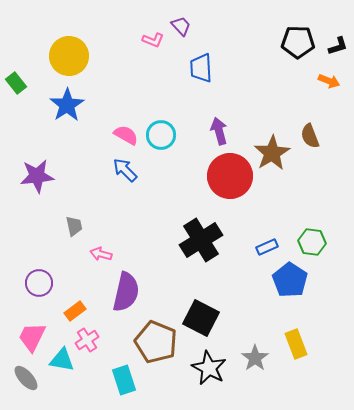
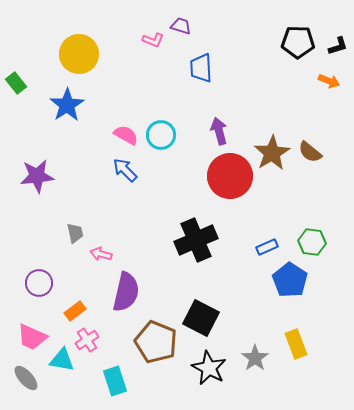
purple trapezoid: rotated 30 degrees counterclockwise
yellow circle: moved 10 px right, 2 px up
brown semicircle: moved 16 px down; rotated 30 degrees counterclockwise
gray trapezoid: moved 1 px right, 7 px down
black cross: moved 5 px left; rotated 9 degrees clockwise
pink trapezoid: rotated 92 degrees counterclockwise
cyan rectangle: moved 9 px left, 1 px down
